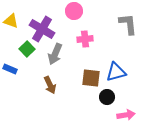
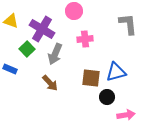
brown arrow: moved 2 px up; rotated 18 degrees counterclockwise
